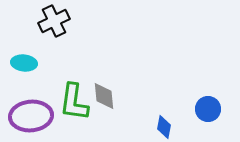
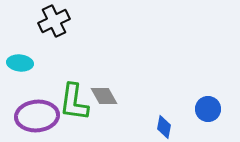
cyan ellipse: moved 4 px left
gray diamond: rotated 24 degrees counterclockwise
purple ellipse: moved 6 px right
